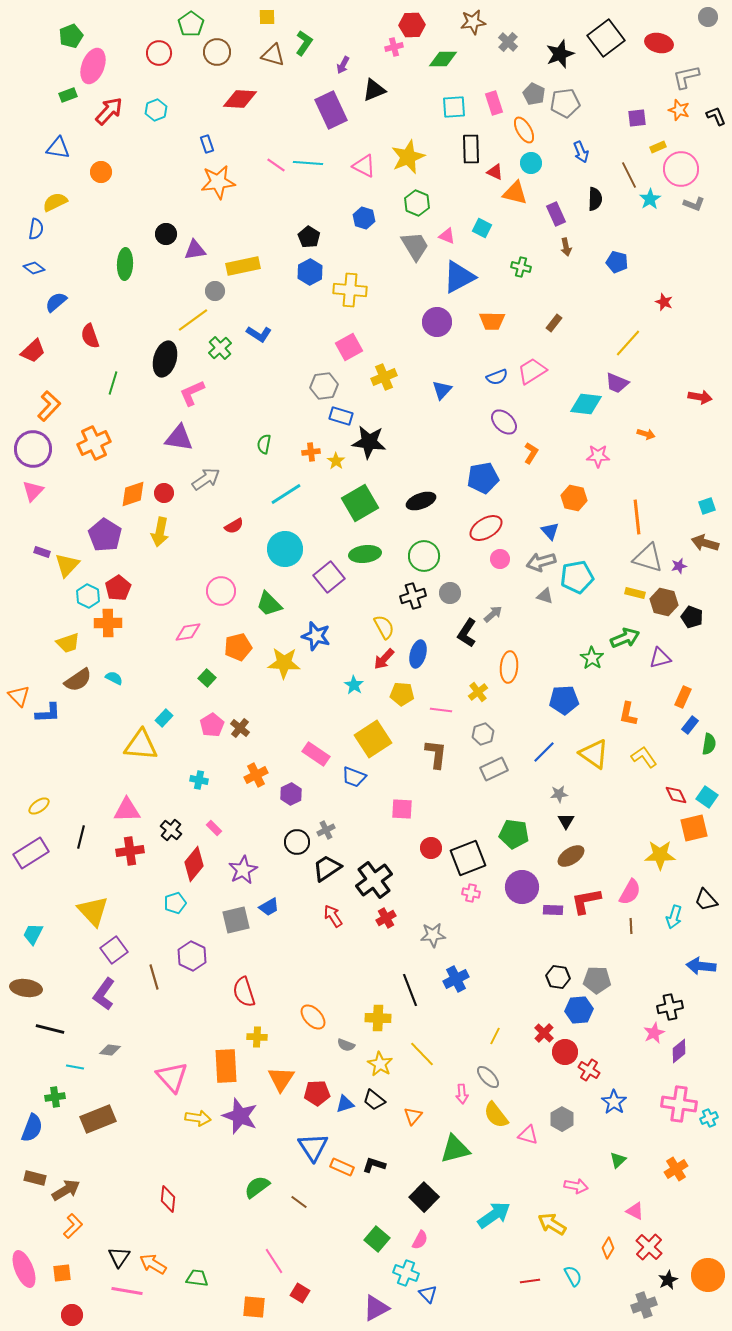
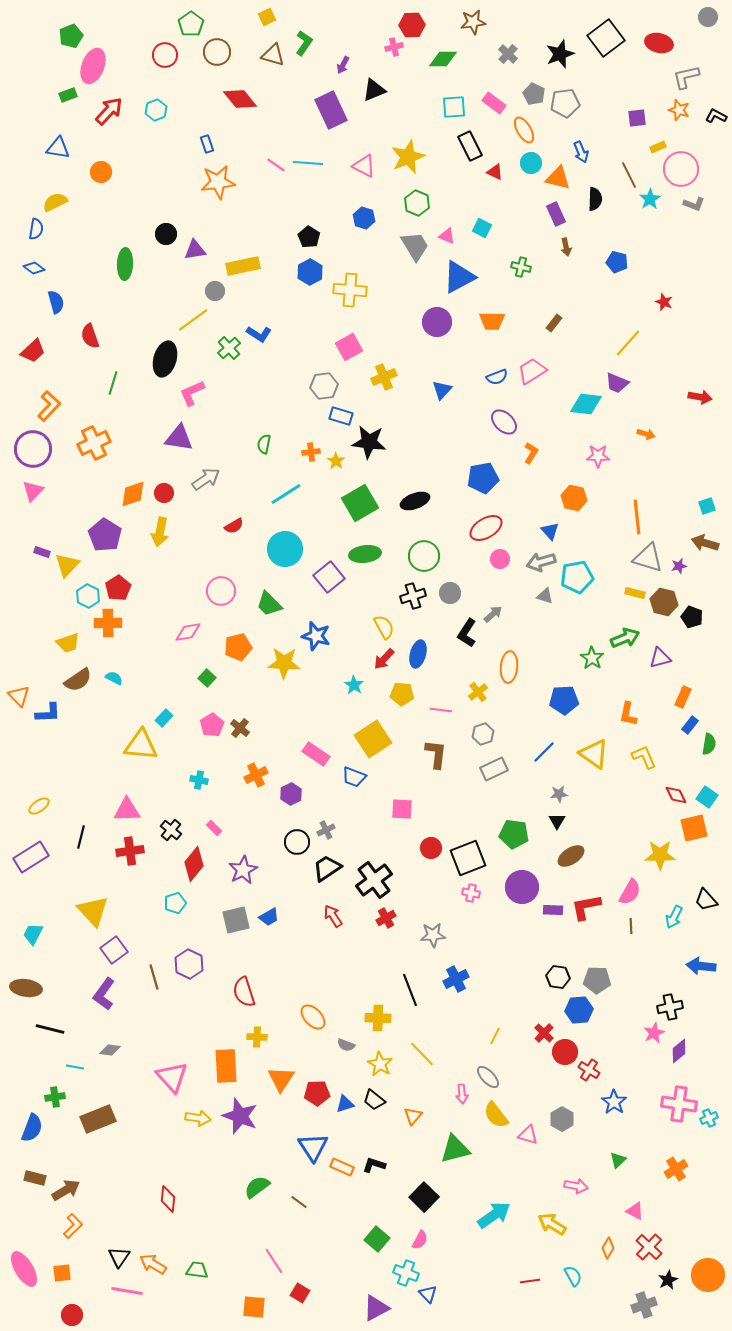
yellow square at (267, 17): rotated 24 degrees counterclockwise
gray cross at (508, 42): moved 12 px down
red circle at (159, 53): moved 6 px right, 2 px down
red diamond at (240, 99): rotated 48 degrees clockwise
pink rectangle at (494, 103): rotated 35 degrees counterclockwise
black L-shape at (716, 116): rotated 40 degrees counterclockwise
black rectangle at (471, 149): moved 1 px left, 3 px up; rotated 24 degrees counterclockwise
orange triangle at (515, 193): moved 43 px right, 15 px up
blue semicircle at (56, 302): rotated 115 degrees clockwise
green cross at (220, 348): moved 9 px right
black ellipse at (421, 501): moved 6 px left
yellow L-shape at (644, 757): rotated 12 degrees clockwise
black triangle at (566, 821): moved 9 px left
purple rectangle at (31, 853): moved 4 px down
red L-shape at (586, 901): moved 6 px down
blue trapezoid at (269, 907): moved 10 px down
cyan arrow at (674, 917): rotated 10 degrees clockwise
purple hexagon at (192, 956): moved 3 px left, 8 px down
pink ellipse at (24, 1269): rotated 9 degrees counterclockwise
green trapezoid at (197, 1278): moved 8 px up
